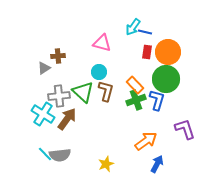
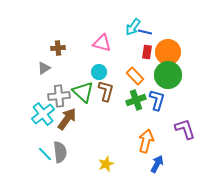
brown cross: moved 8 px up
green circle: moved 2 px right, 4 px up
orange rectangle: moved 9 px up
cyan cross: rotated 20 degrees clockwise
orange arrow: rotated 40 degrees counterclockwise
gray semicircle: moved 3 px up; rotated 90 degrees counterclockwise
